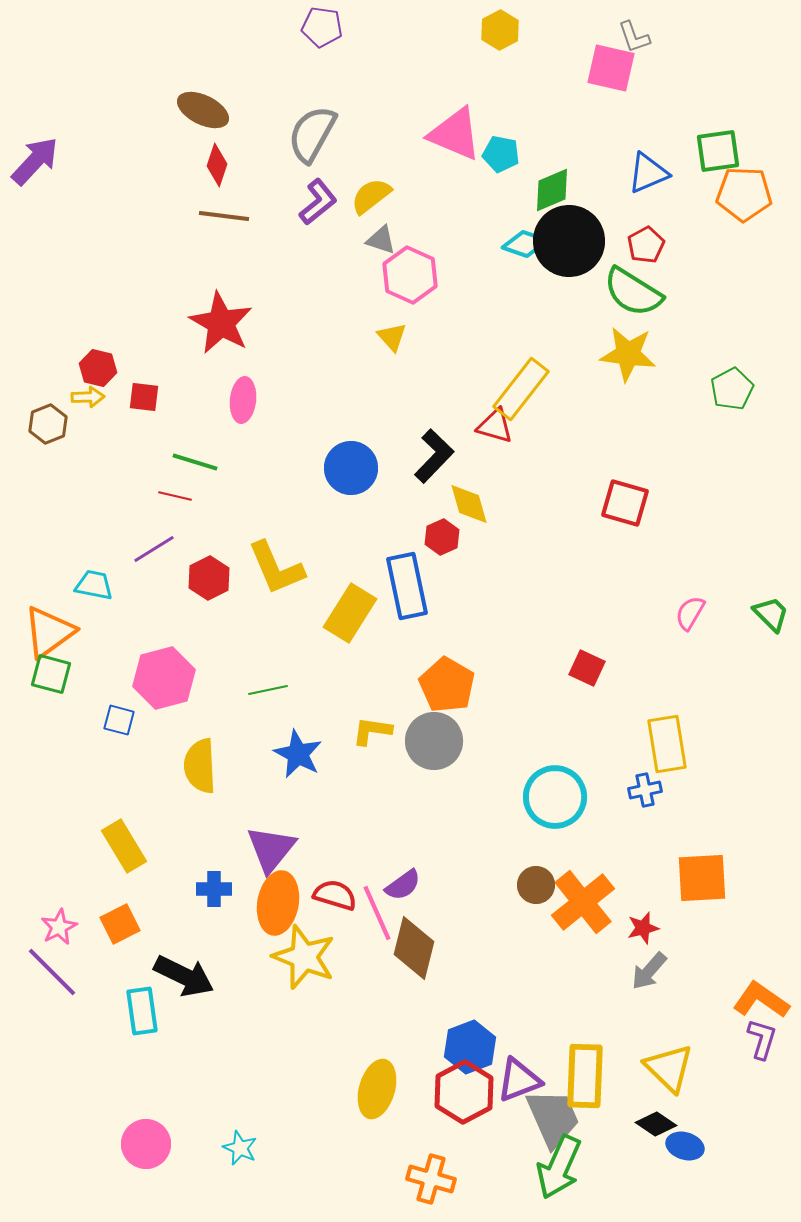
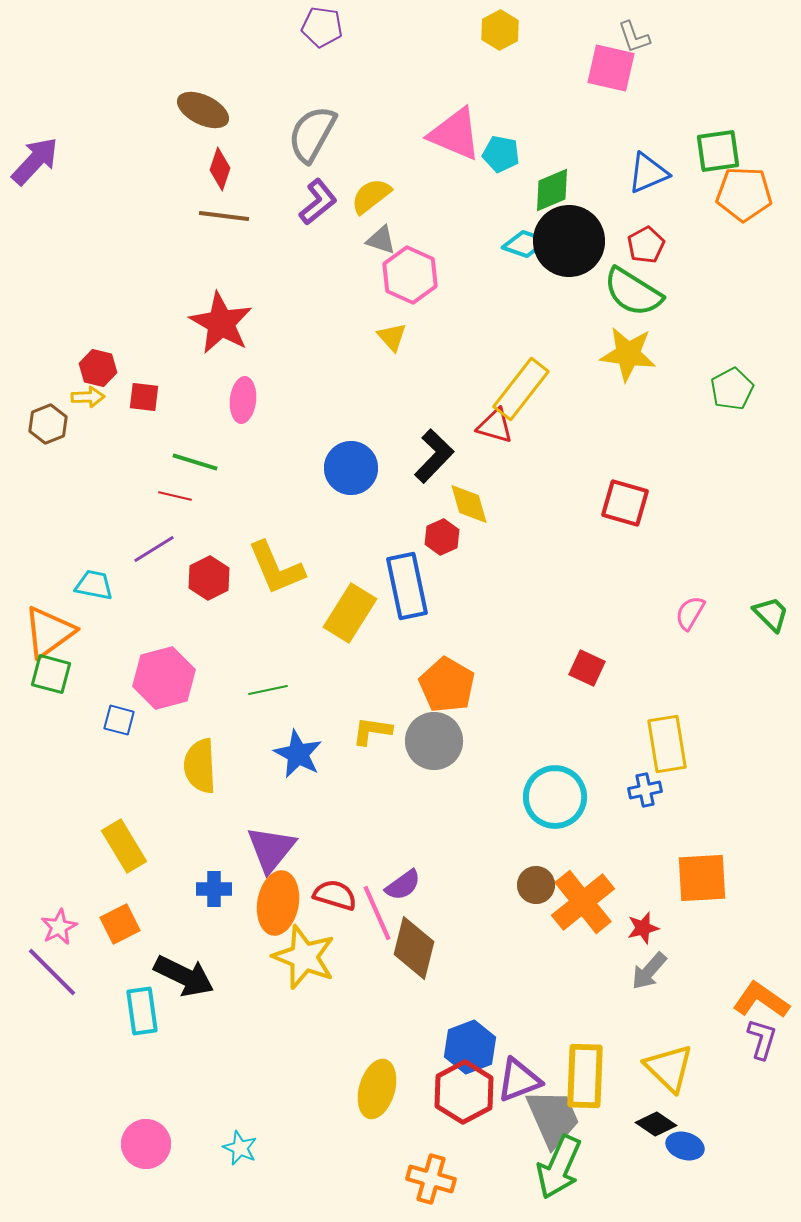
red diamond at (217, 165): moved 3 px right, 4 px down
